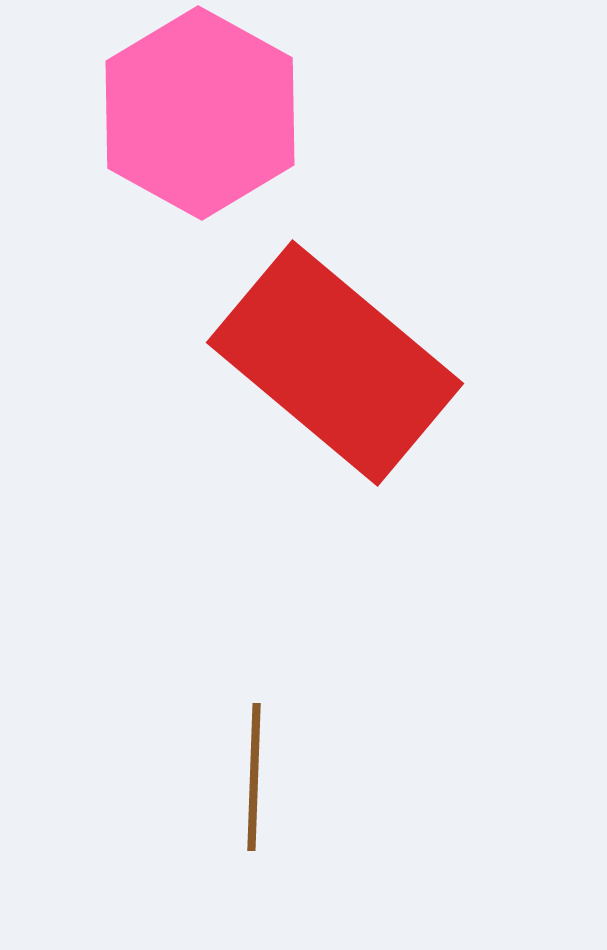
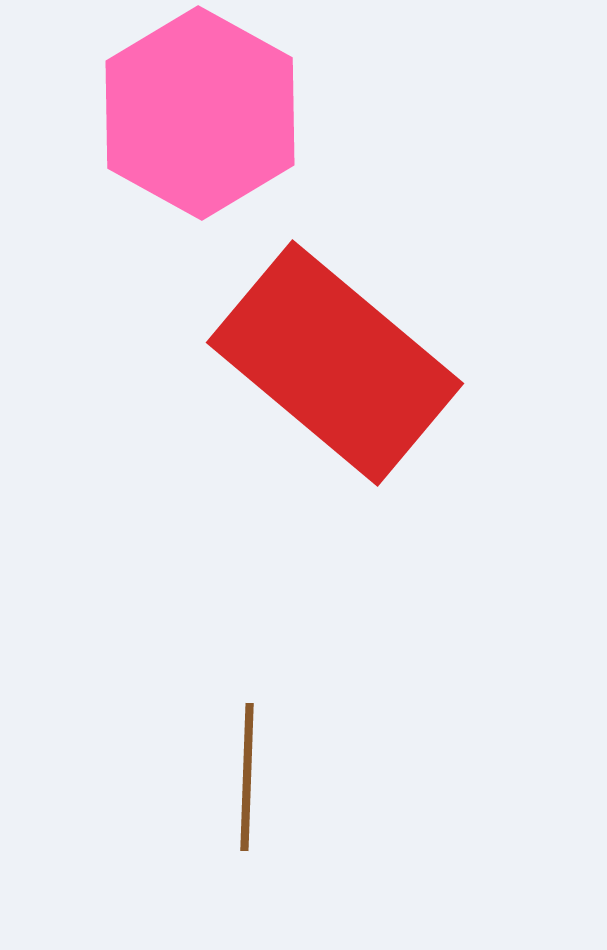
brown line: moved 7 px left
